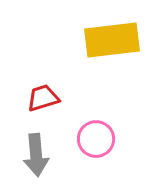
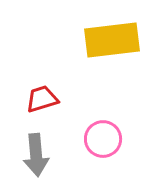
red trapezoid: moved 1 px left, 1 px down
pink circle: moved 7 px right
